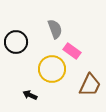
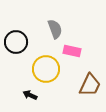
pink rectangle: rotated 24 degrees counterclockwise
yellow circle: moved 6 px left
